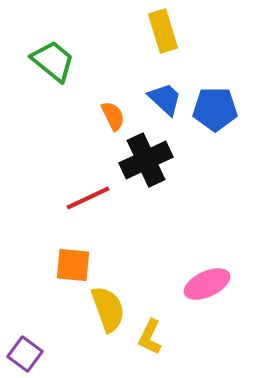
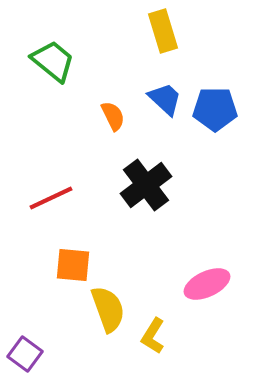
black cross: moved 25 px down; rotated 12 degrees counterclockwise
red line: moved 37 px left
yellow L-shape: moved 3 px right, 1 px up; rotated 6 degrees clockwise
